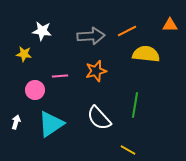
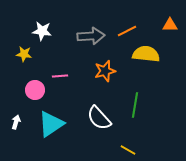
orange star: moved 9 px right
